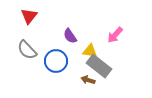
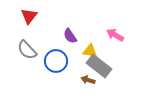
pink arrow: rotated 78 degrees clockwise
